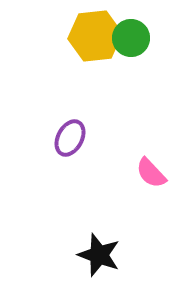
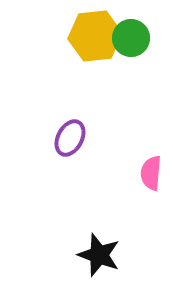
pink semicircle: rotated 48 degrees clockwise
